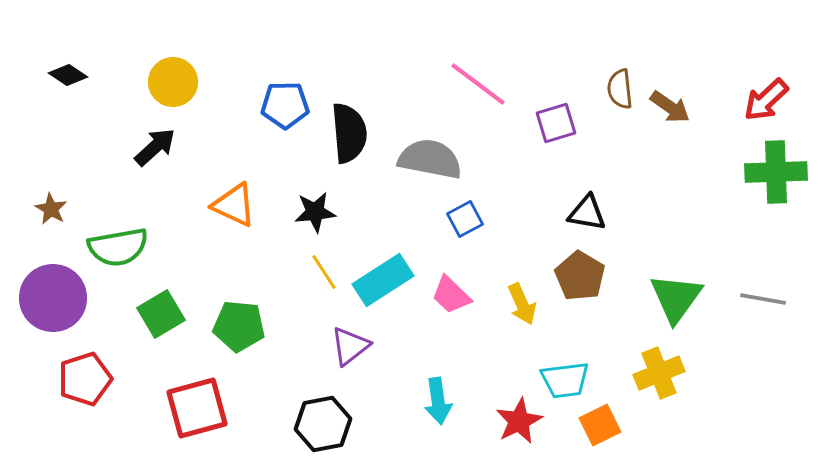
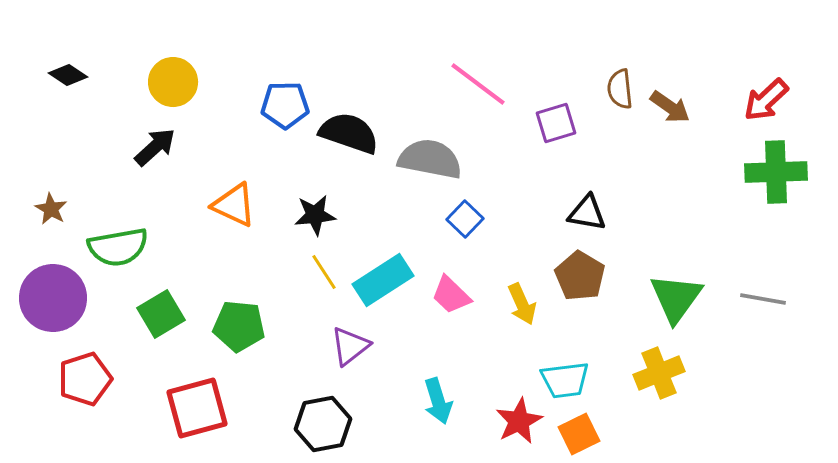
black semicircle: rotated 66 degrees counterclockwise
black star: moved 3 px down
blue square: rotated 18 degrees counterclockwise
cyan arrow: rotated 9 degrees counterclockwise
orange square: moved 21 px left, 9 px down
